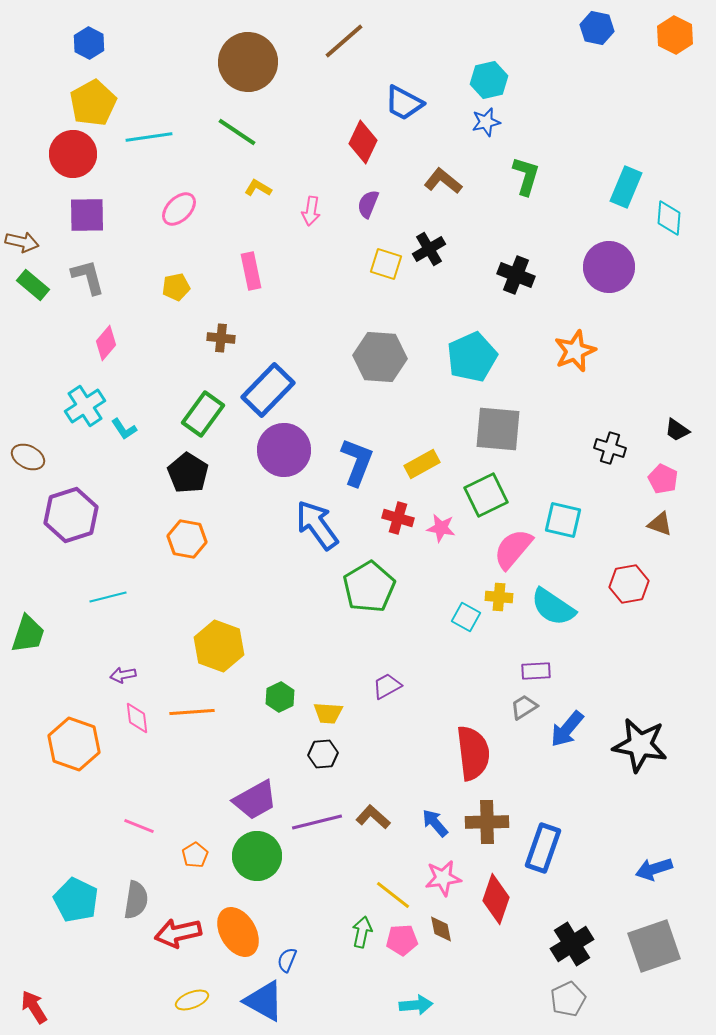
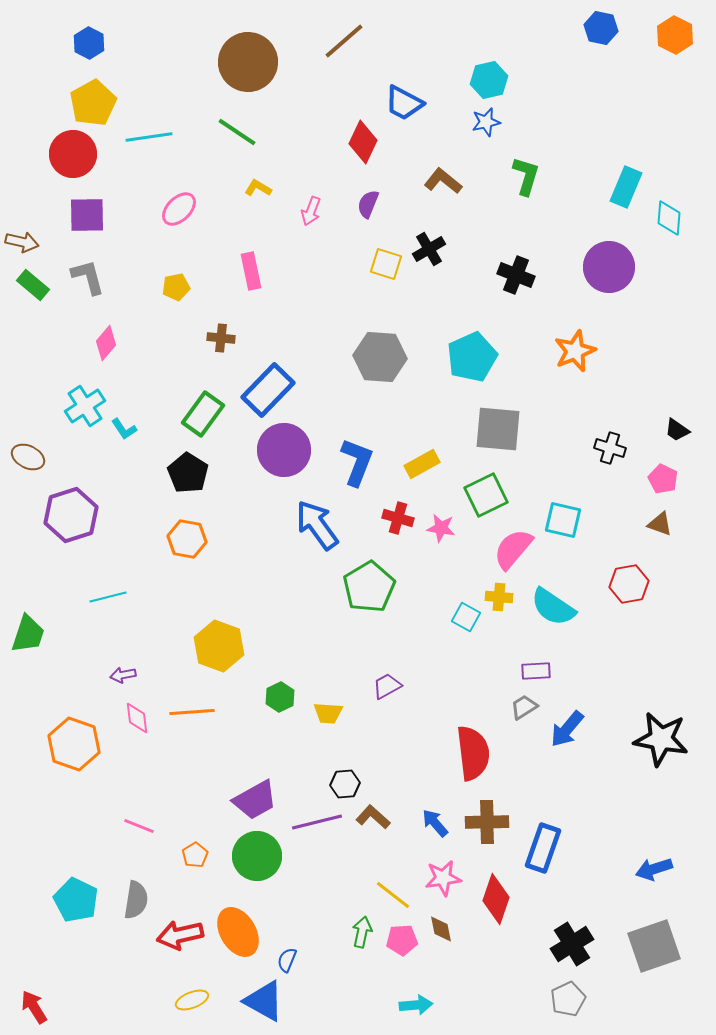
blue hexagon at (597, 28): moved 4 px right
pink arrow at (311, 211): rotated 12 degrees clockwise
black star at (640, 745): moved 21 px right, 6 px up
black hexagon at (323, 754): moved 22 px right, 30 px down
red arrow at (178, 933): moved 2 px right, 2 px down
